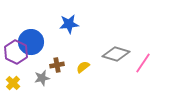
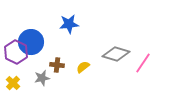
brown cross: rotated 16 degrees clockwise
